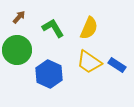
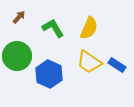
green circle: moved 6 px down
